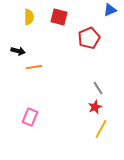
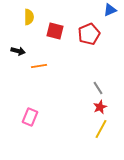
red square: moved 4 px left, 14 px down
red pentagon: moved 4 px up
orange line: moved 5 px right, 1 px up
red star: moved 5 px right
